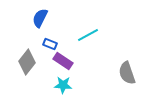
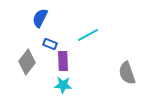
purple rectangle: rotated 54 degrees clockwise
